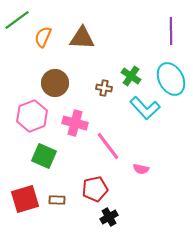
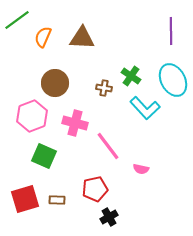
cyan ellipse: moved 2 px right, 1 px down
